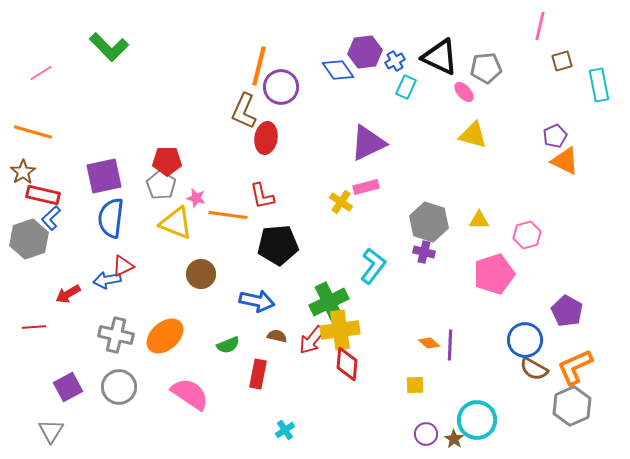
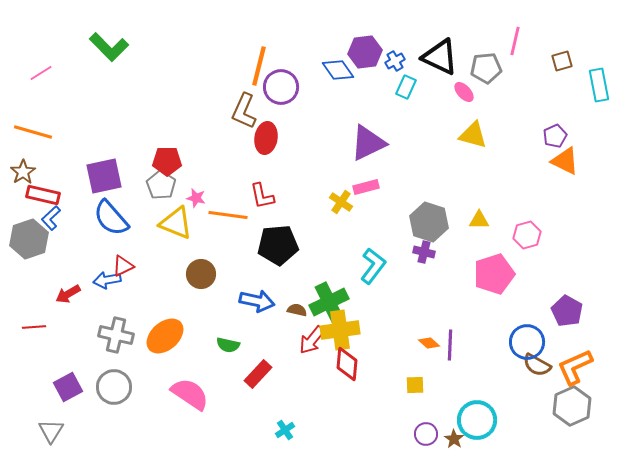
pink line at (540, 26): moved 25 px left, 15 px down
blue semicircle at (111, 218): rotated 48 degrees counterclockwise
brown semicircle at (277, 336): moved 20 px right, 26 px up
blue circle at (525, 340): moved 2 px right, 2 px down
green semicircle at (228, 345): rotated 35 degrees clockwise
brown semicircle at (534, 369): moved 3 px right, 4 px up
red rectangle at (258, 374): rotated 32 degrees clockwise
gray circle at (119, 387): moved 5 px left
